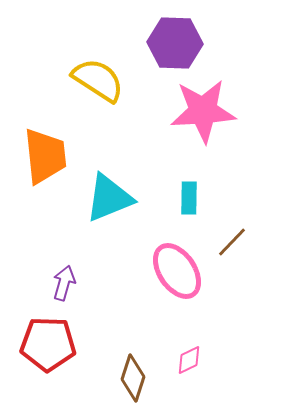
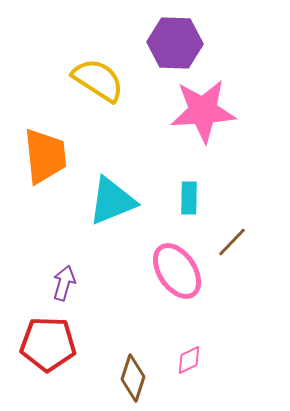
cyan triangle: moved 3 px right, 3 px down
